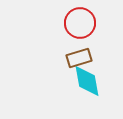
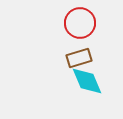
cyan diamond: rotated 12 degrees counterclockwise
